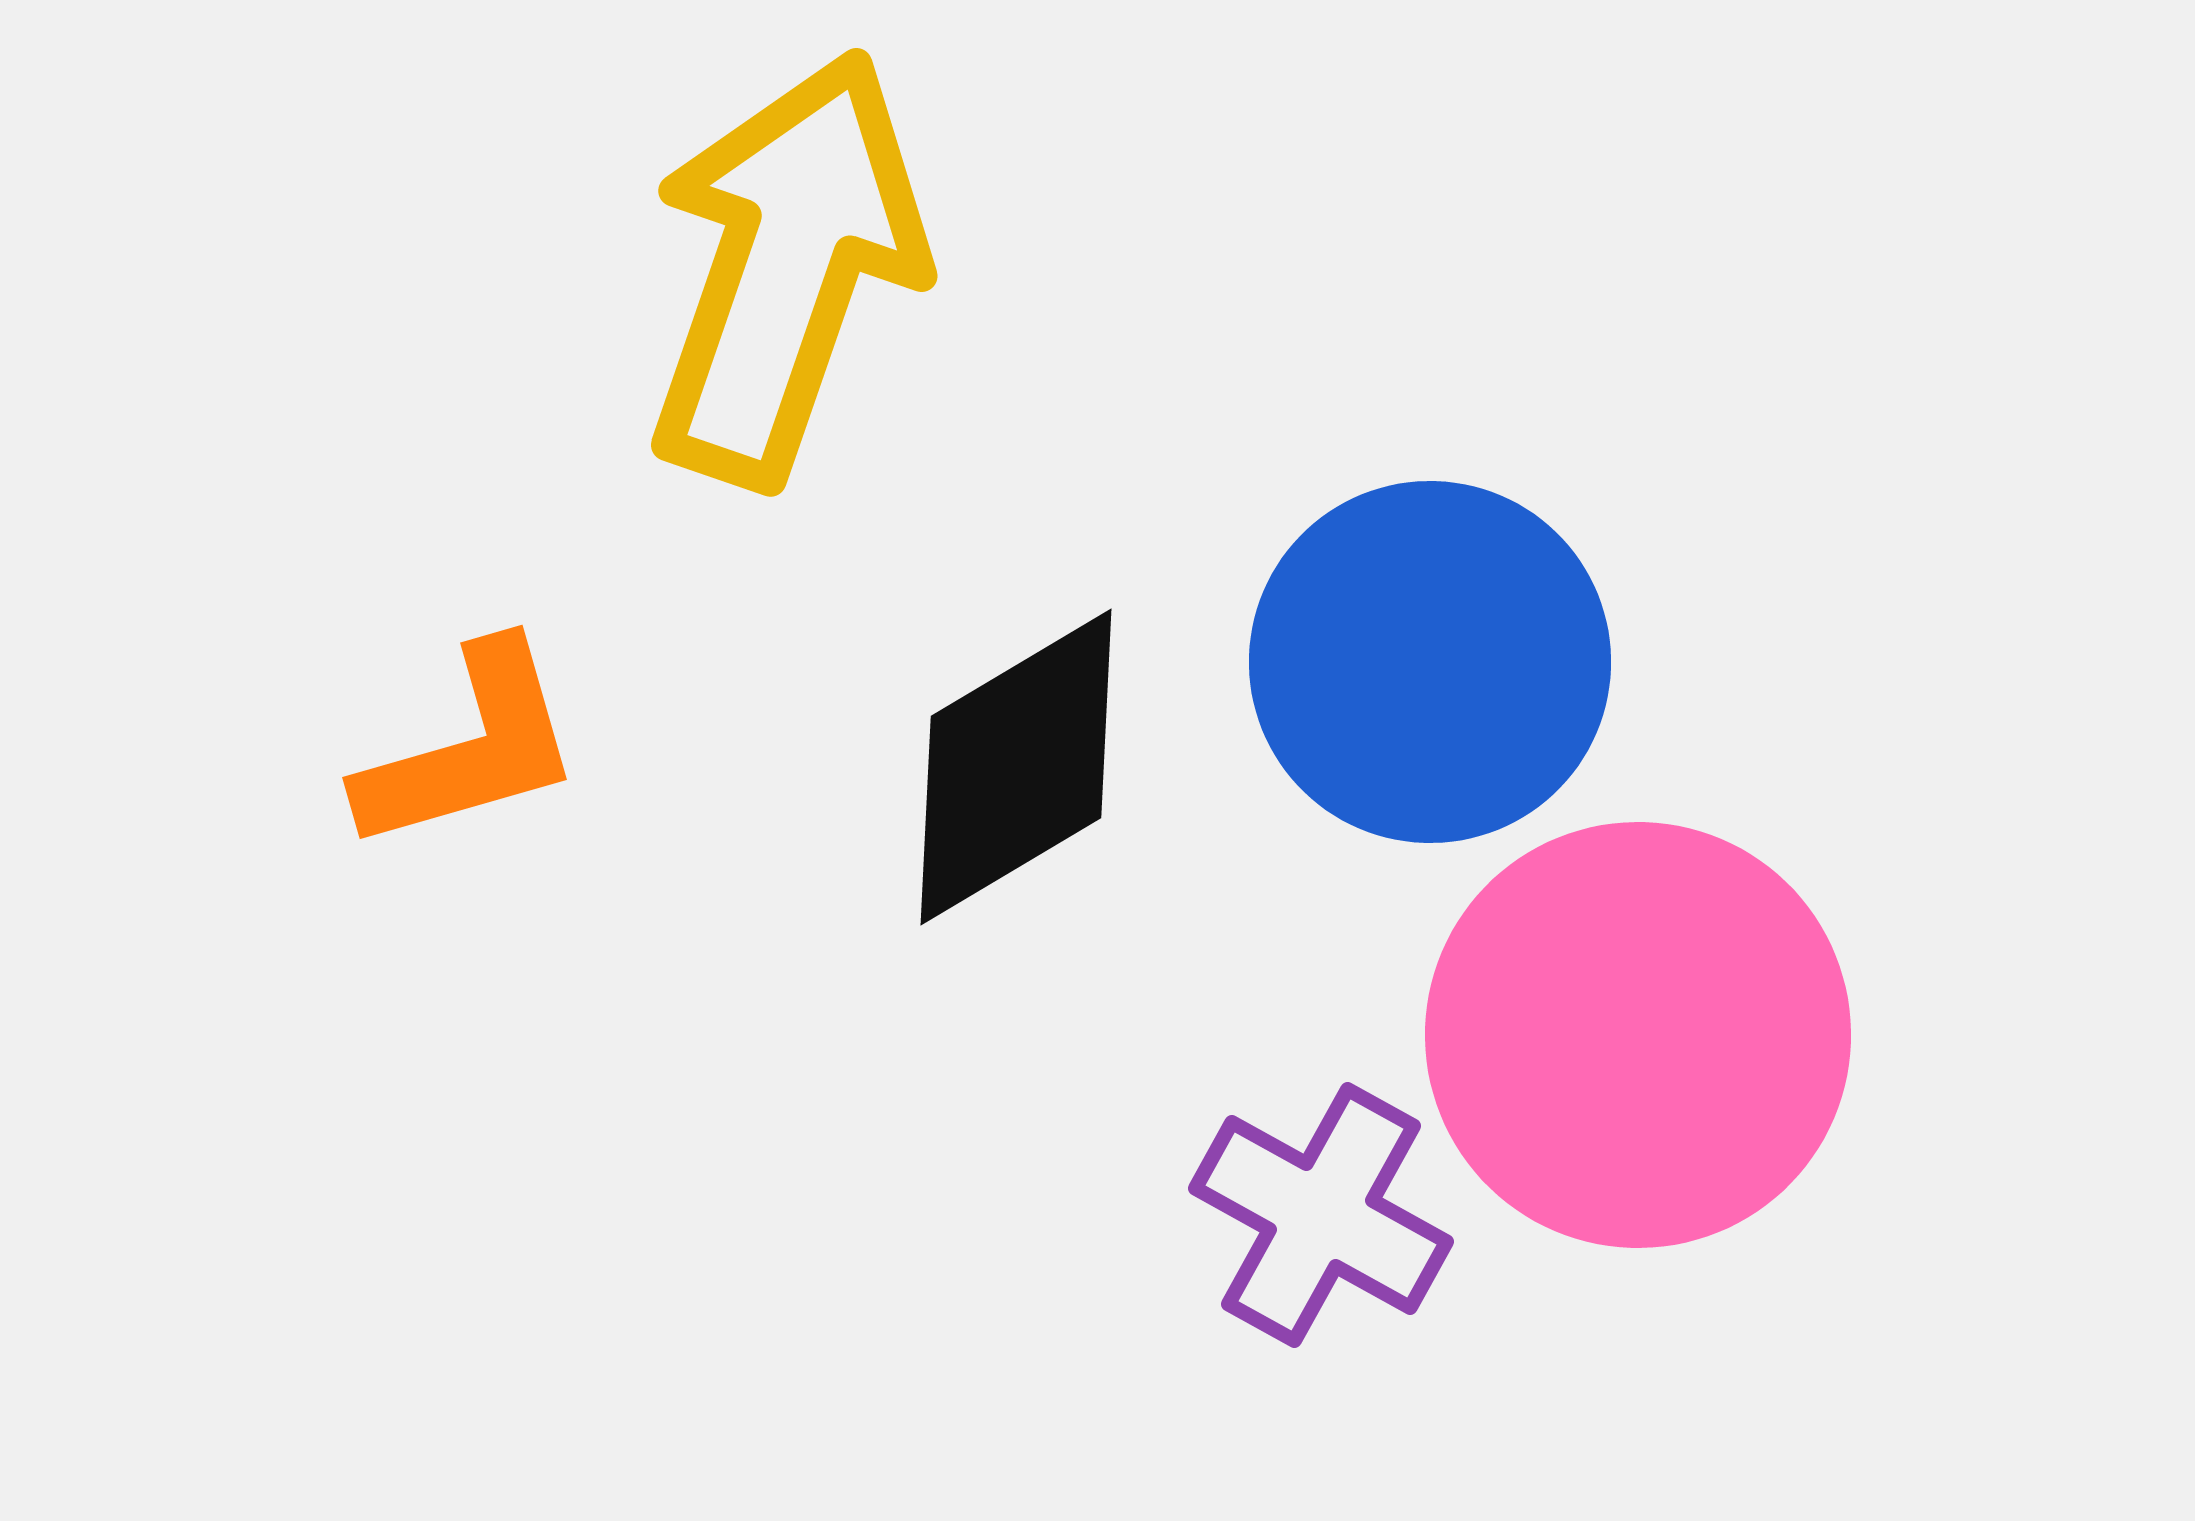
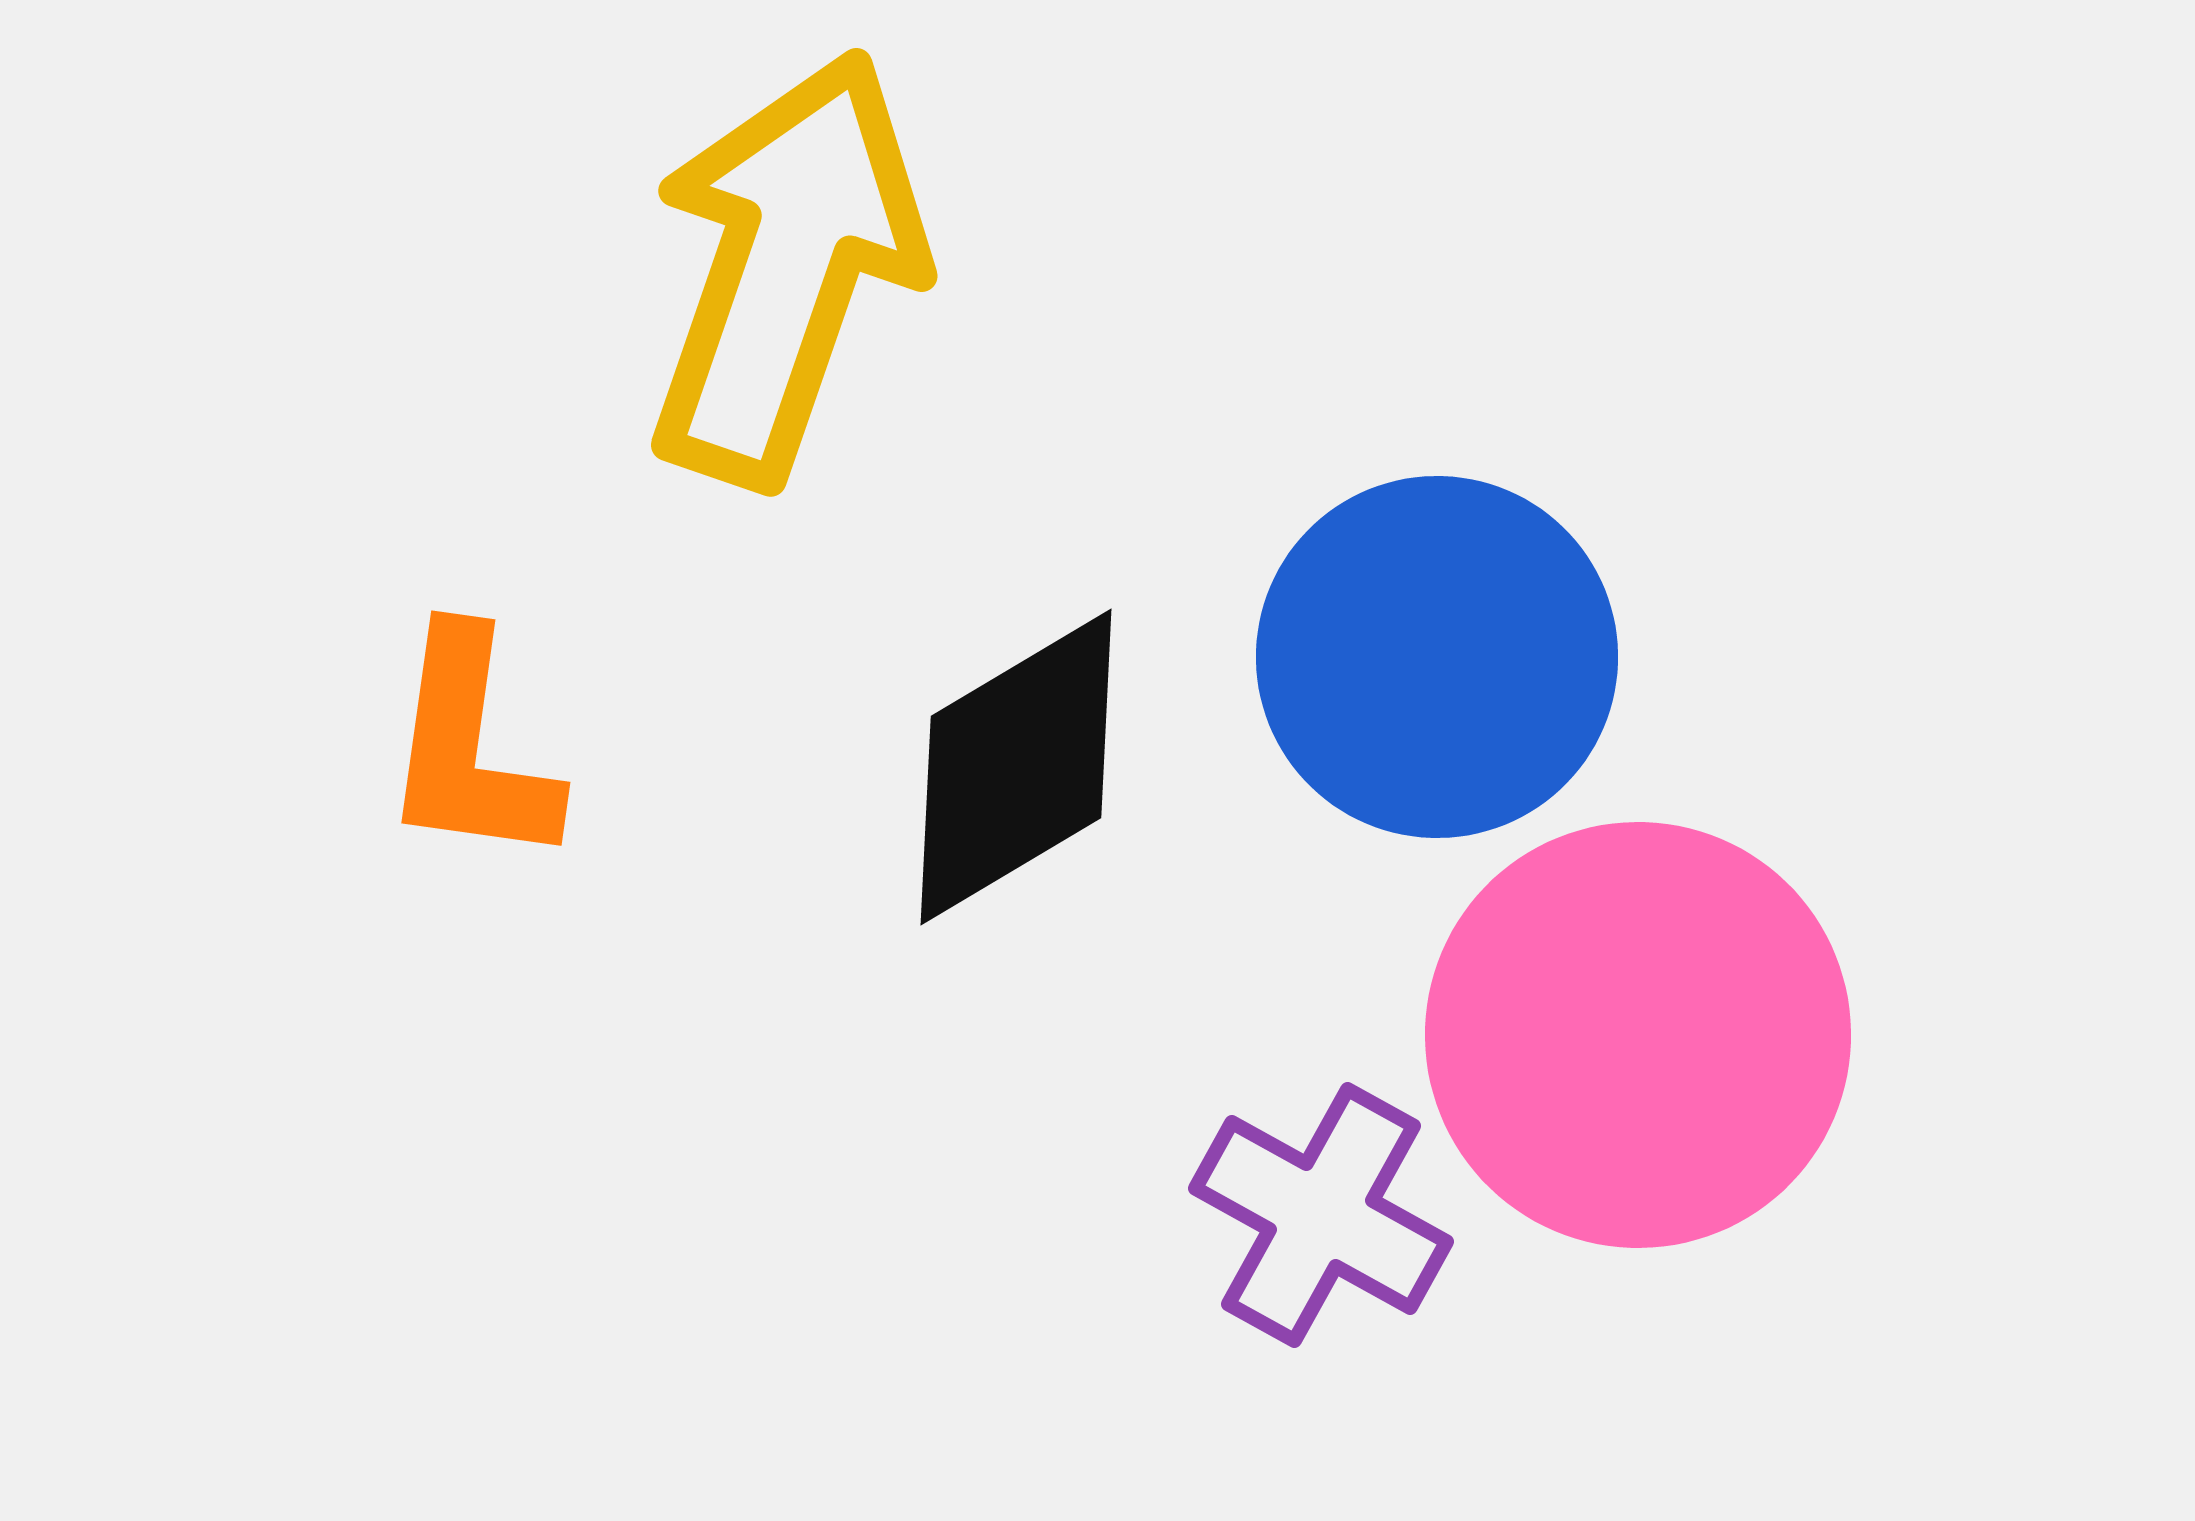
blue circle: moved 7 px right, 5 px up
orange L-shape: rotated 114 degrees clockwise
